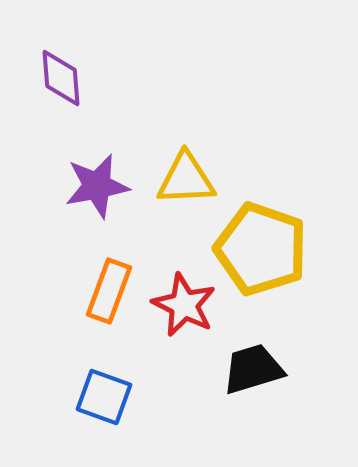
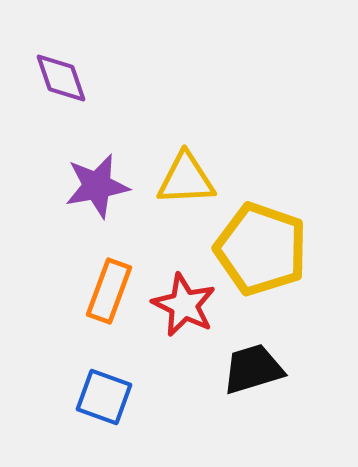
purple diamond: rotated 14 degrees counterclockwise
